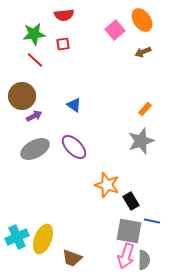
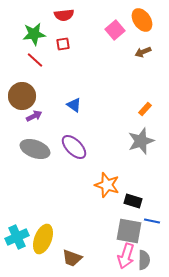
gray ellipse: rotated 48 degrees clockwise
black rectangle: moved 2 px right; rotated 42 degrees counterclockwise
